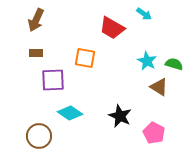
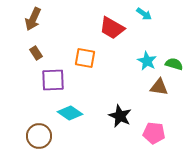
brown arrow: moved 3 px left, 1 px up
brown rectangle: rotated 56 degrees clockwise
brown triangle: rotated 24 degrees counterclockwise
pink pentagon: rotated 20 degrees counterclockwise
